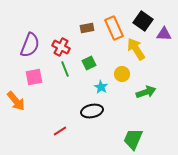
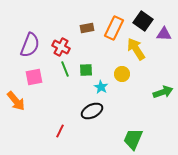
orange rectangle: rotated 50 degrees clockwise
green square: moved 3 px left, 7 px down; rotated 24 degrees clockwise
green arrow: moved 17 px right
black ellipse: rotated 15 degrees counterclockwise
red line: rotated 32 degrees counterclockwise
